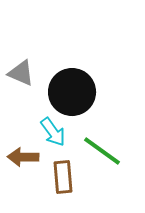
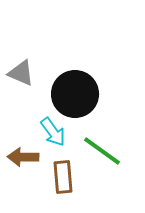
black circle: moved 3 px right, 2 px down
